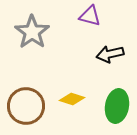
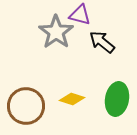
purple triangle: moved 10 px left, 1 px up
gray star: moved 24 px right
black arrow: moved 8 px left, 12 px up; rotated 52 degrees clockwise
green ellipse: moved 7 px up
